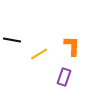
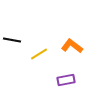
orange L-shape: rotated 55 degrees counterclockwise
purple rectangle: moved 2 px right, 3 px down; rotated 60 degrees clockwise
